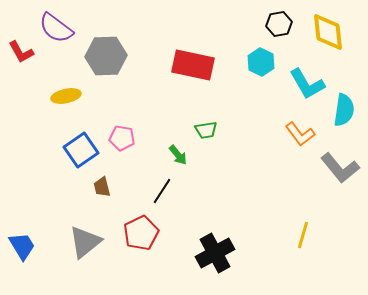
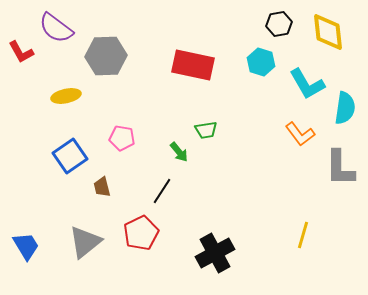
cyan hexagon: rotated 8 degrees counterclockwise
cyan semicircle: moved 1 px right, 2 px up
blue square: moved 11 px left, 6 px down
green arrow: moved 1 px right, 3 px up
gray L-shape: rotated 39 degrees clockwise
blue trapezoid: moved 4 px right
